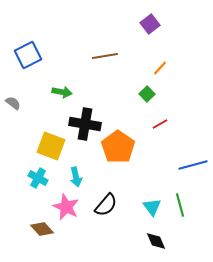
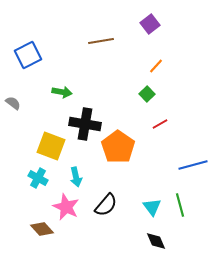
brown line: moved 4 px left, 15 px up
orange line: moved 4 px left, 2 px up
